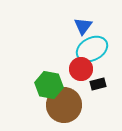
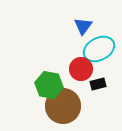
cyan ellipse: moved 7 px right
brown circle: moved 1 px left, 1 px down
